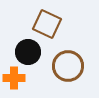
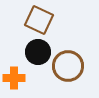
brown square: moved 8 px left, 4 px up
black circle: moved 10 px right
